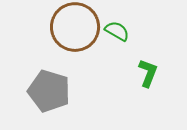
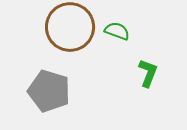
brown circle: moved 5 px left
green semicircle: rotated 10 degrees counterclockwise
